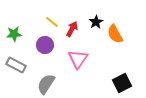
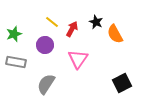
black star: rotated 16 degrees counterclockwise
green star: rotated 14 degrees counterclockwise
gray rectangle: moved 3 px up; rotated 18 degrees counterclockwise
